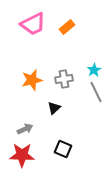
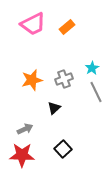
cyan star: moved 2 px left, 2 px up
gray cross: rotated 12 degrees counterclockwise
black square: rotated 24 degrees clockwise
